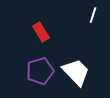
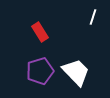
white line: moved 2 px down
red rectangle: moved 1 px left
